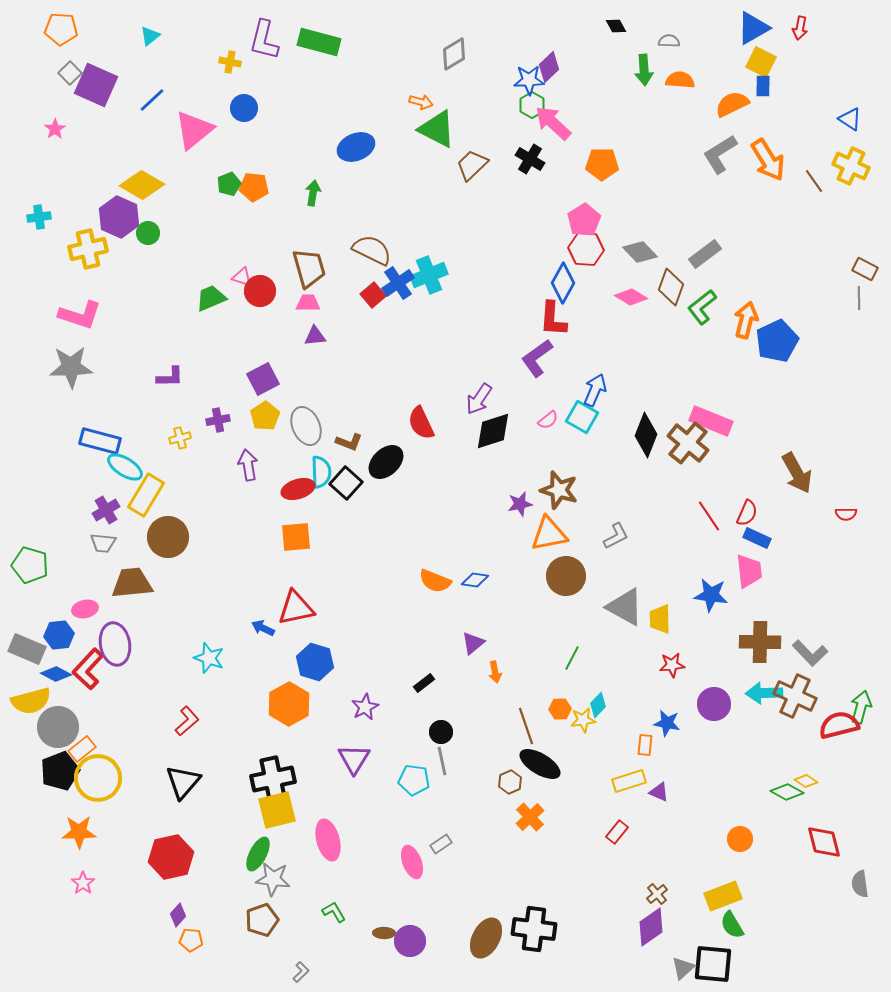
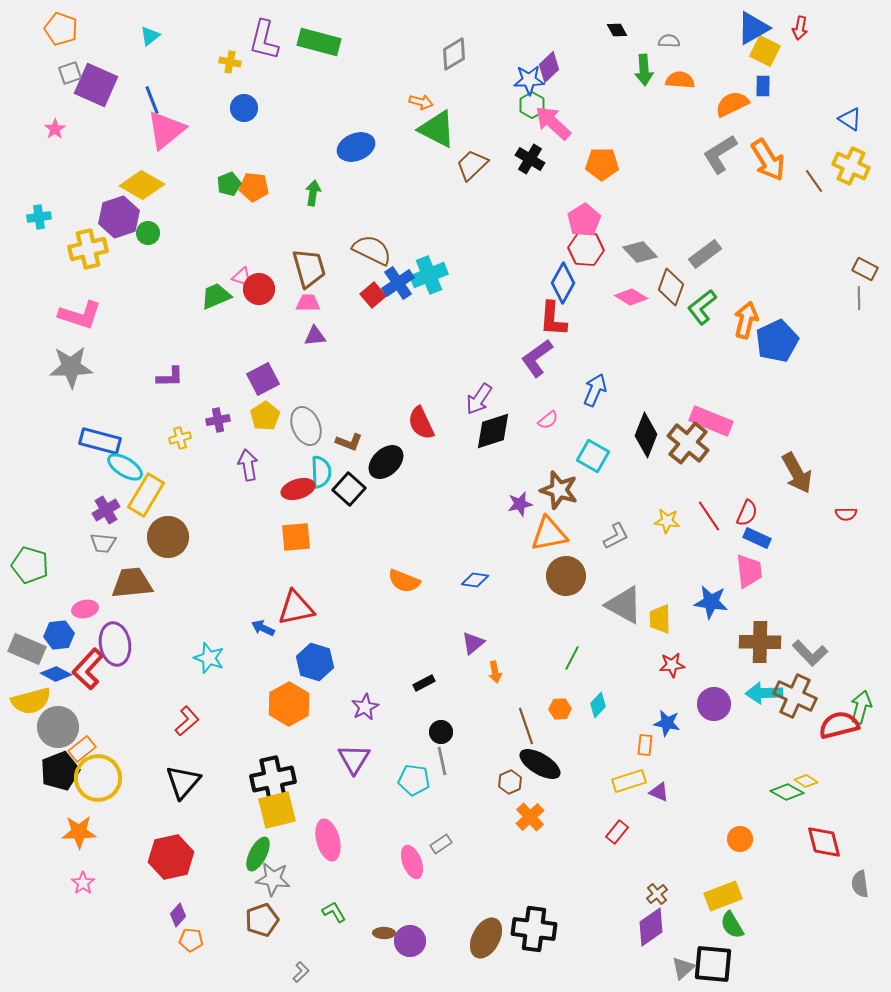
black diamond at (616, 26): moved 1 px right, 4 px down
orange pentagon at (61, 29): rotated 16 degrees clockwise
yellow square at (761, 62): moved 4 px right, 11 px up
gray square at (70, 73): rotated 25 degrees clockwise
blue line at (152, 100): rotated 68 degrees counterclockwise
pink triangle at (194, 130): moved 28 px left
purple hexagon at (119, 217): rotated 18 degrees clockwise
red circle at (260, 291): moved 1 px left, 2 px up
green trapezoid at (211, 298): moved 5 px right, 2 px up
cyan square at (582, 417): moved 11 px right, 39 px down
black square at (346, 483): moved 3 px right, 6 px down
orange semicircle at (435, 581): moved 31 px left
blue star at (711, 595): moved 7 px down
gray triangle at (625, 607): moved 1 px left, 2 px up
black rectangle at (424, 683): rotated 10 degrees clockwise
yellow star at (583, 720): moved 84 px right, 199 px up; rotated 15 degrees clockwise
